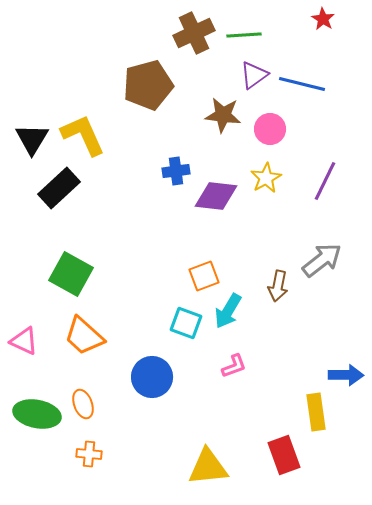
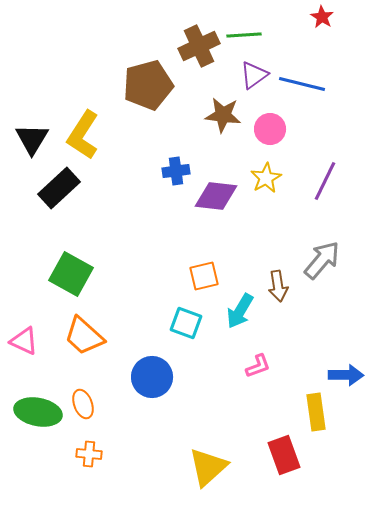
red star: moved 1 px left, 2 px up
brown cross: moved 5 px right, 13 px down
yellow L-shape: rotated 123 degrees counterclockwise
gray arrow: rotated 12 degrees counterclockwise
orange square: rotated 8 degrees clockwise
brown arrow: rotated 20 degrees counterclockwise
cyan arrow: moved 12 px right
pink L-shape: moved 24 px right
green ellipse: moved 1 px right, 2 px up
yellow triangle: rotated 36 degrees counterclockwise
